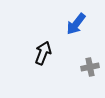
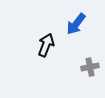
black arrow: moved 3 px right, 8 px up
